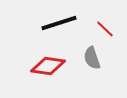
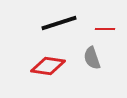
red line: rotated 42 degrees counterclockwise
